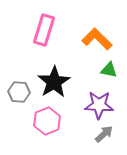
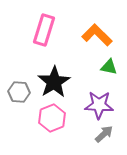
orange L-shape: moved 4 px up
green triangle: moved 3 px up
pink hexagon: moved 5 px right, 3 px up
